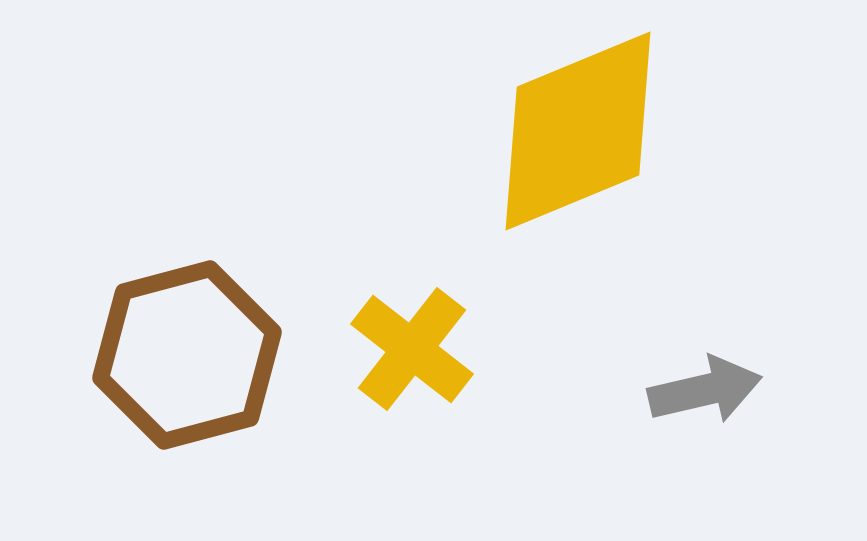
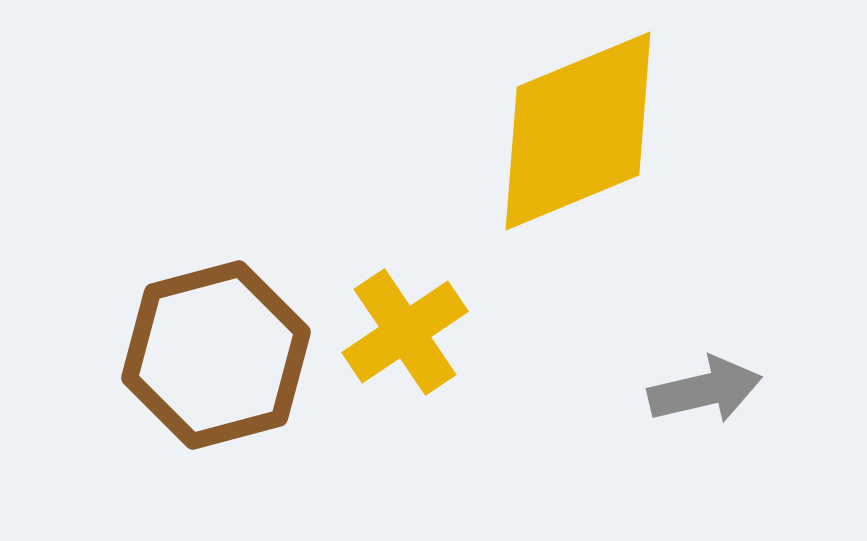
yellow cross: moved 7 px left, 17 px up; rotated 18 degrees clockwise
brown hexagon: moved 29 px right
